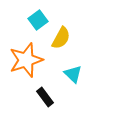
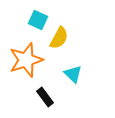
cyan square: rotated 30 degrees counterclockwise
yellow semicircle: moved 2 px left
